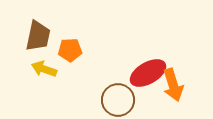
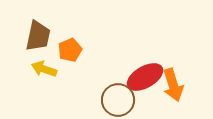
orange pentagon: rotated 20 degrees counterclockwise
red ellipse: moved 3 px left, 4 px down
